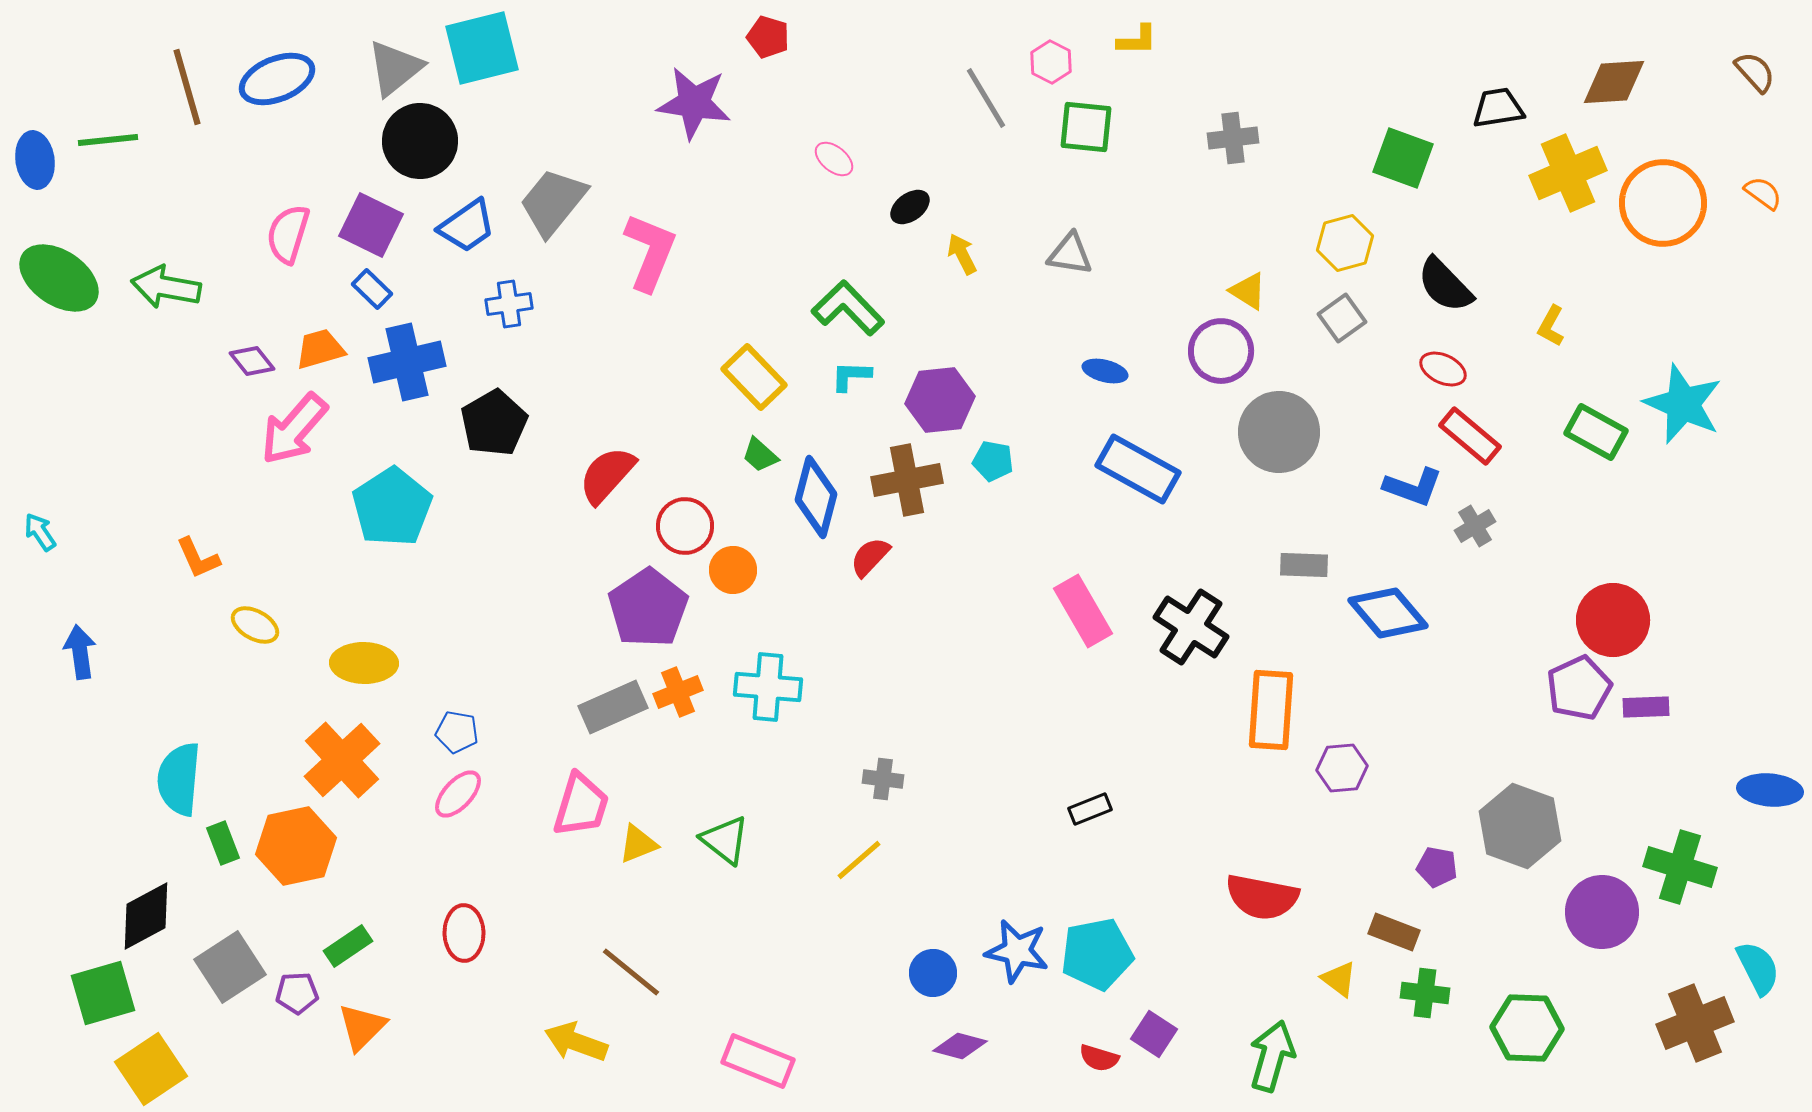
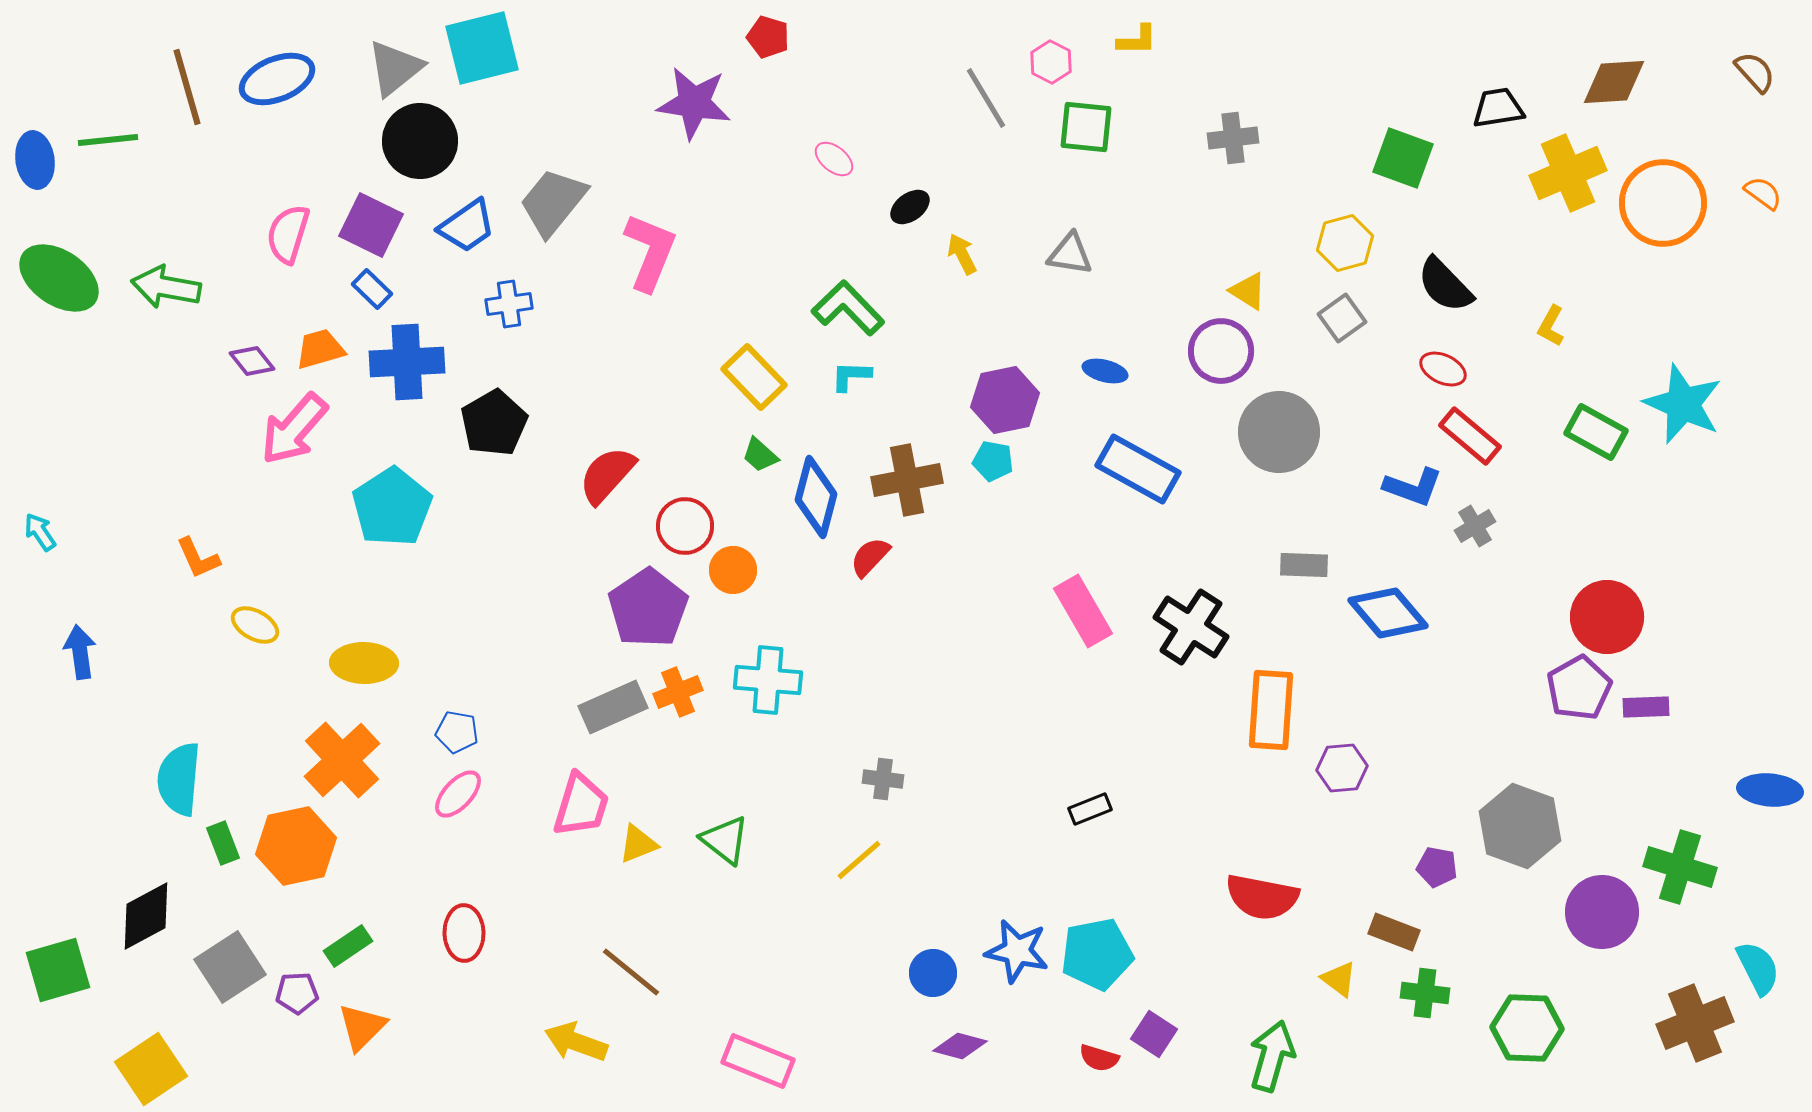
blue cross at (407, 362): rotated 10 degrees clockwise
purple hexagon at (940, 400): moved 65 px right; rotated 6 degrees counterclockwise
red circle at (1613, 620): moved 6 px left, 3 px up
cyan cross at (768, 687): moved 7 px up
purple pentagon at (1579, 688): rotated 4 degrees counterclockwise
green square at (103, 993): moved 45 px left, 23 px up
